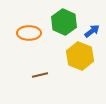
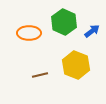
yellow hexagon: moved 4 px left, 9 px down
